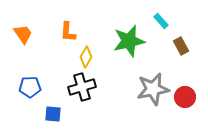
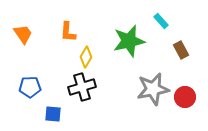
brown rectangle: moved 4 px down
